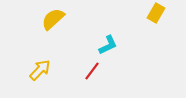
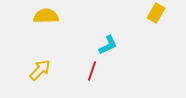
yellow semicircle: moved 7 px left, 3 px up; rotated 40 degrees clockwise
red line: rotated 18 degrees counterclockwise
